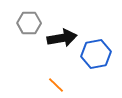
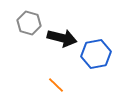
gray hexagon: rotated 15 degrees clockwise
black arrow: rotated 24 degrees clockwise
